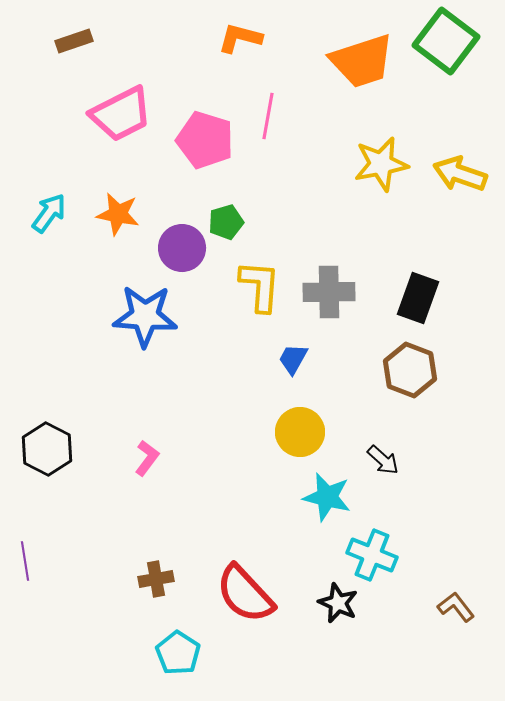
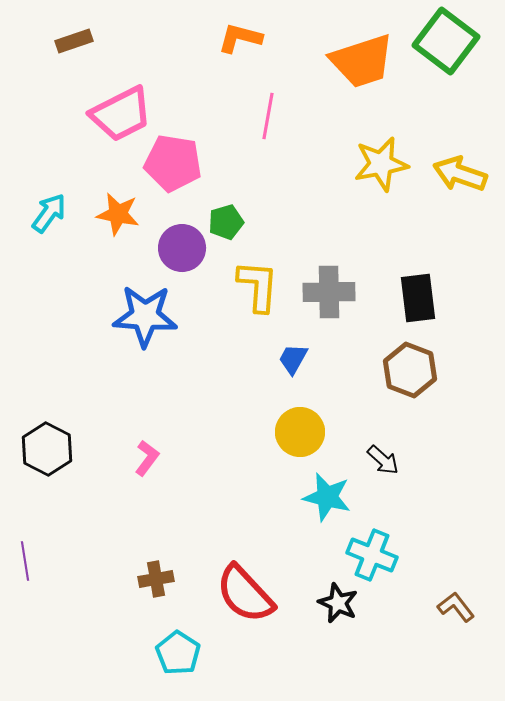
pink pentagon: moved 32 px left, 23 px down; rotated 8 degrees counterclockwise
yellow L-shape: moved 2 px left
black rectangle: rotated 27 degrees counterclockwise
